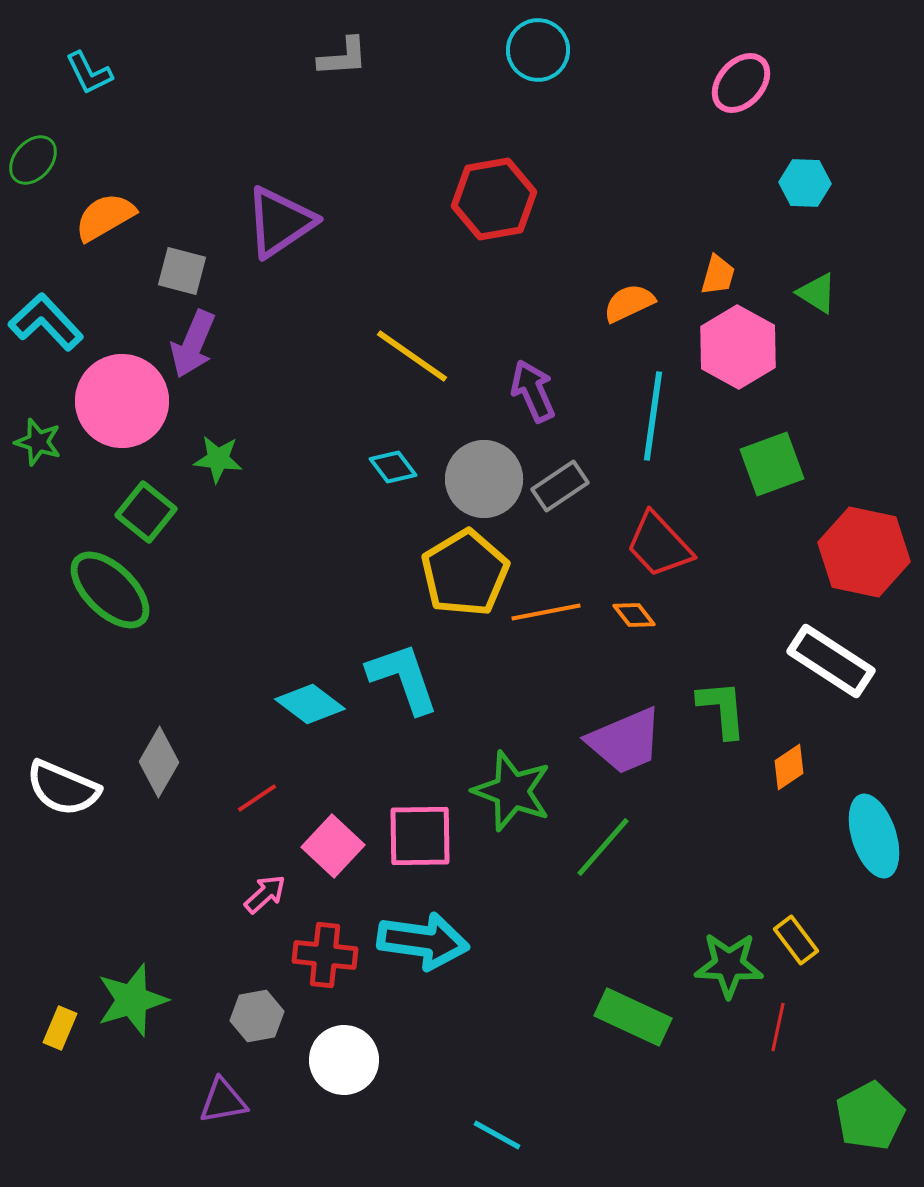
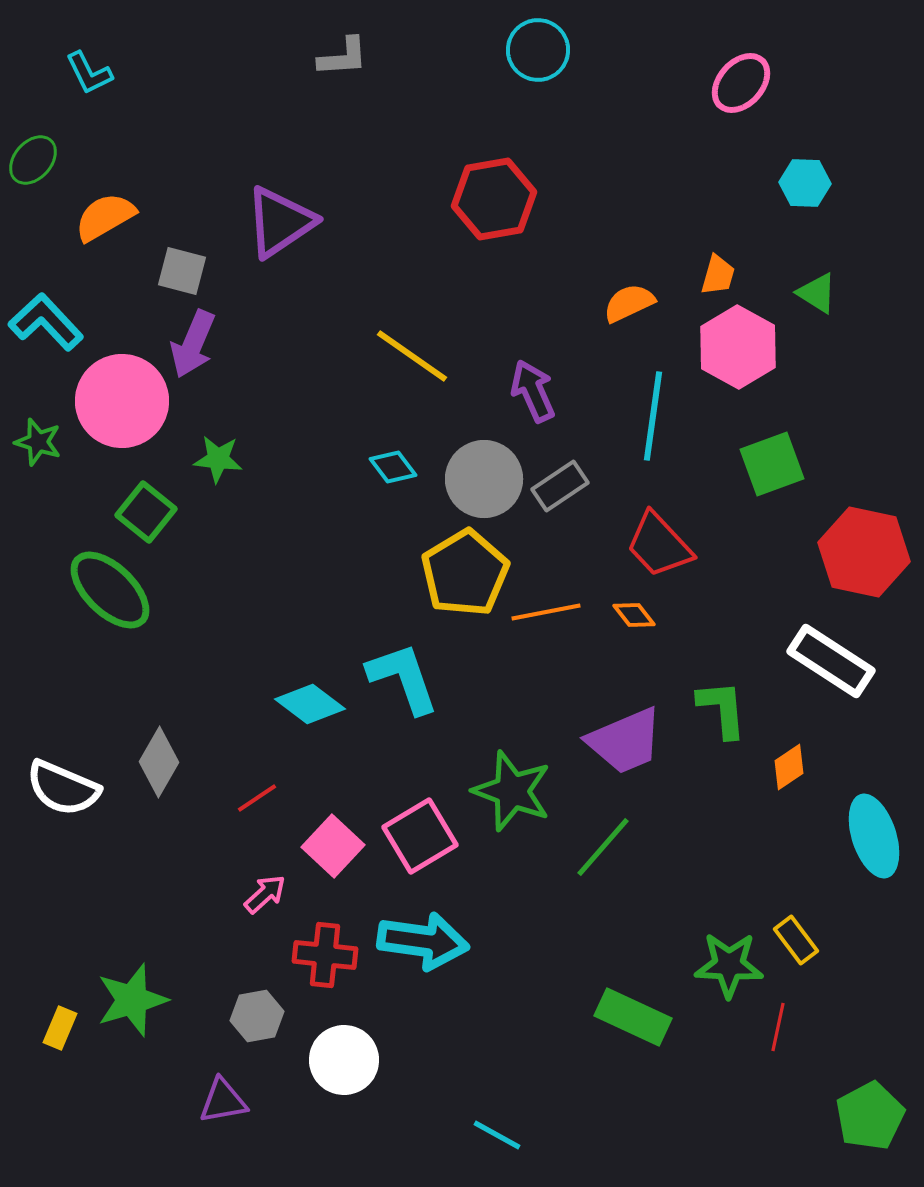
pink square at (420, 836): rotated 30 degrees counterclockwise
